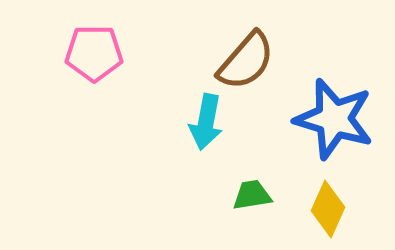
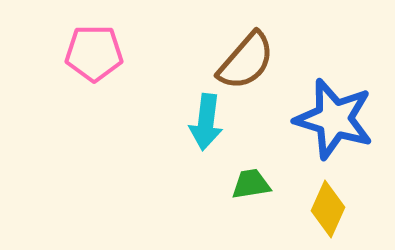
cyan arrow: rotated 4 degrees counterclockwise
green trapezoid: moved 1 px left, 11 px up
